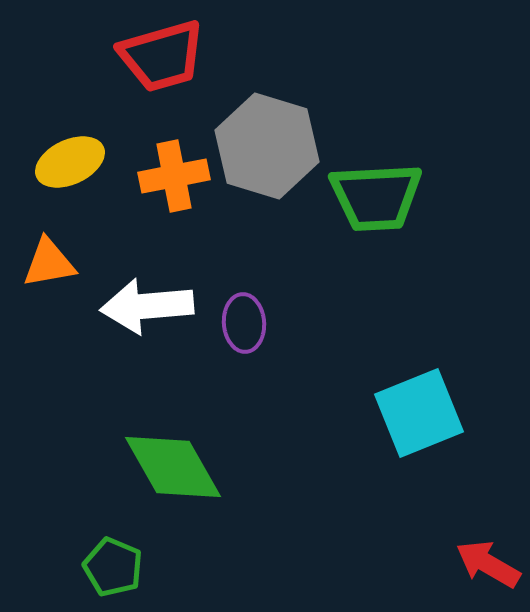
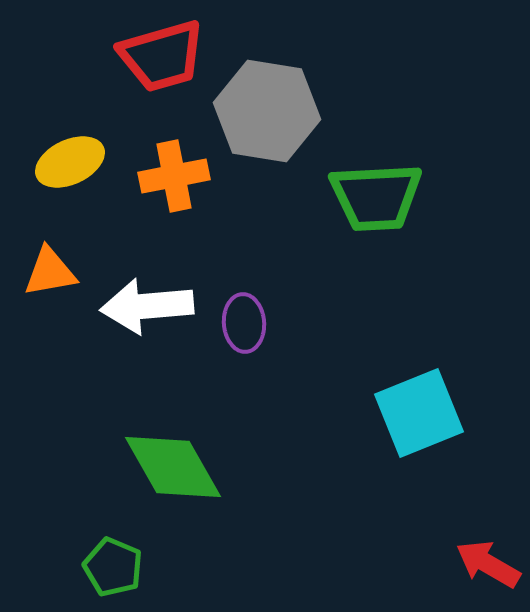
gray hexagon: moved 35 px up; rotated 8 degrees counterclockwise
orange triangle: moved 1 px right, 9 px down
